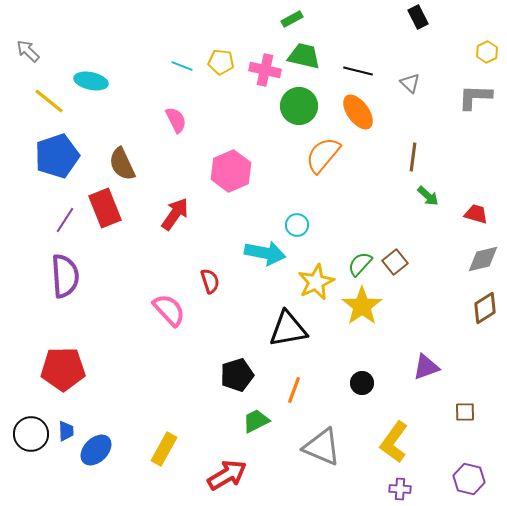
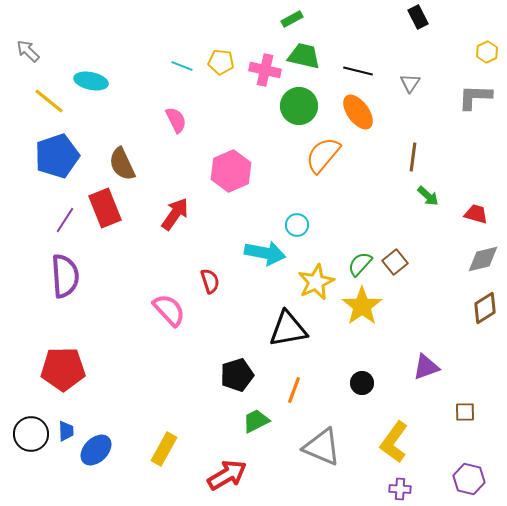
gray triangle at (410, 83): rotated 20 degrees clockwise
